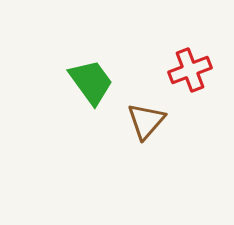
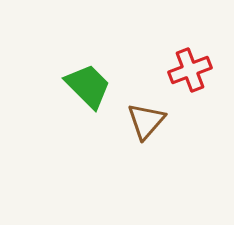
green trapezoid: moved 3 px left, 4 px down; rotated 9 degrees counterclockwise
